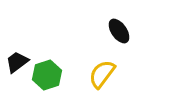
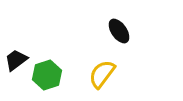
black trapezoid: moved 1 px left, 2 px up
